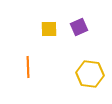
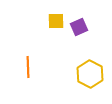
yellow square: moved 7 px right, 8 px up
yellow hexagon: rotated 20 degrees clockwise
